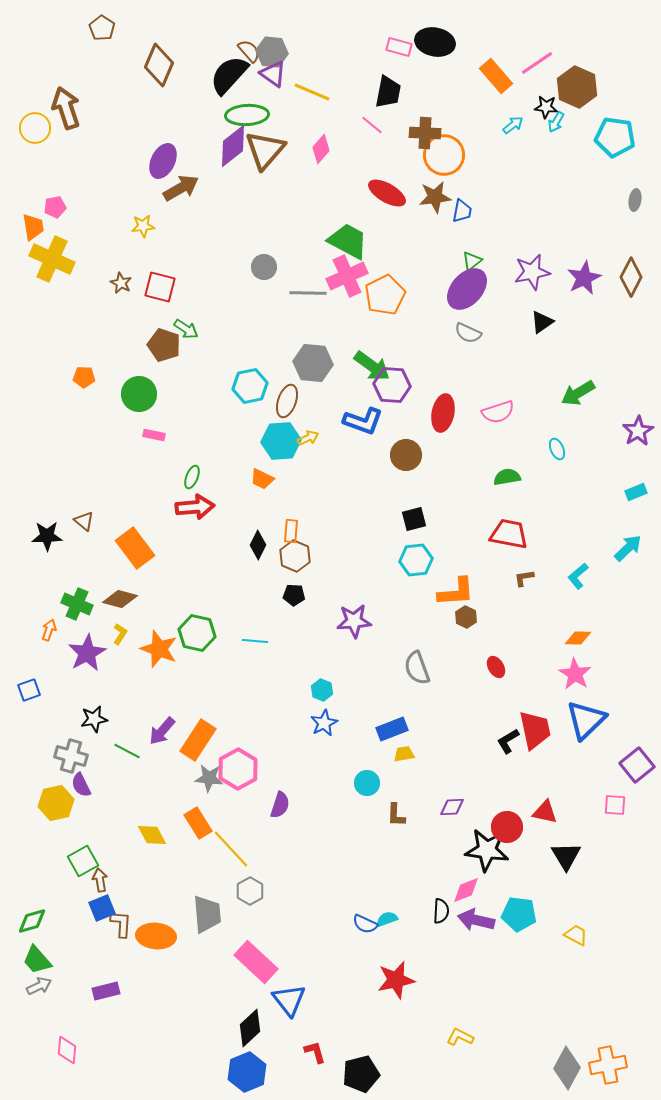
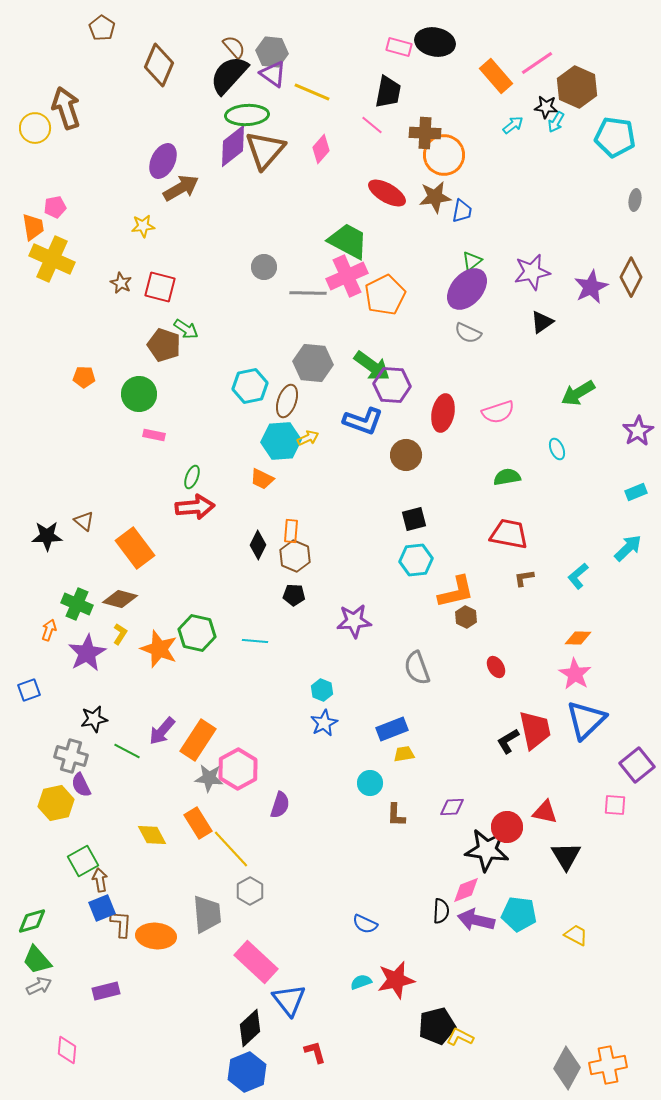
brown semicircle at (249, 51): moved 15 px left, 4 px up
purple star at (584, 278): moved 7 px right, 9 px down
orange L-shape at (456, 592): rotated 9 degrees counterclockwise
cyan circle at (367, 783): moved 3 px right
cyan semicircle at (387, 919): moved 26 px left, 63 px down
black pentagon at (361, 1074): moved 76 px right, 48 px up
